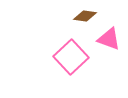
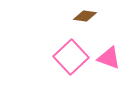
pink triangle: moved 19 px down
